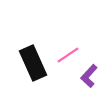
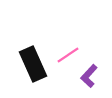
black rectangle: moved 1 px down
